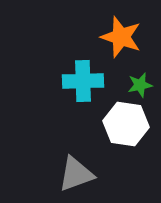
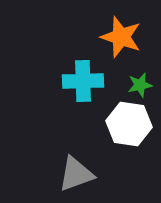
white hexagon: moved 3 px right
